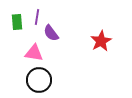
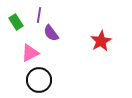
purple line: moved 2 px right, 2 px up
green rectangle: moved 1 px left; rotated 28 degrees counterclockwise
pink triangle: moved 4 px left; rotated 36 degrees counterclockwise
